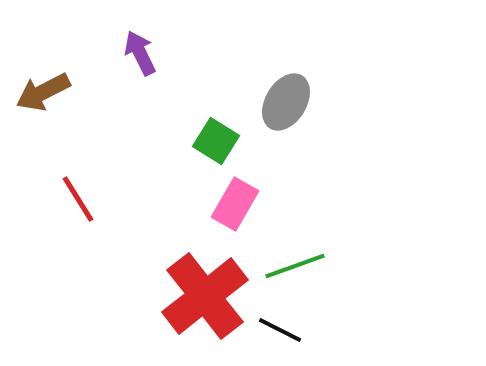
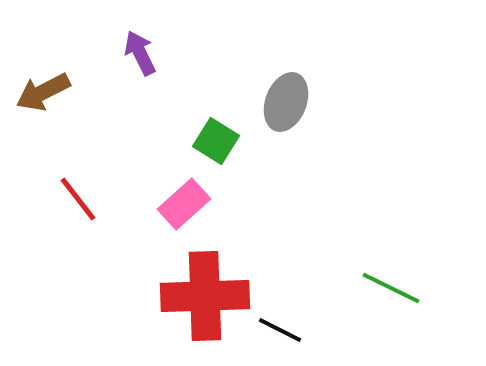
gray ellipse: rotated 10 degrees counterclockwise
red line: rotated 6 degrees counterclockwise
pink rectangle: moved 51 px left; rotated 18 degrees clockwise
green line: moved 96 px right, 22 px down; rotated 46 degrees clockwise
red cross: rotated 36 degrees clockwise
